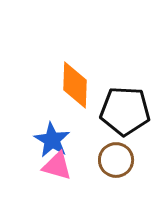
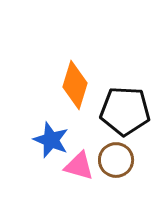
orange diamond: rotated 15 degrees clockwise
blue star: moved 1 px left; rotated 9 degrees counterclockwise
pink triangle: moved 22 px right
